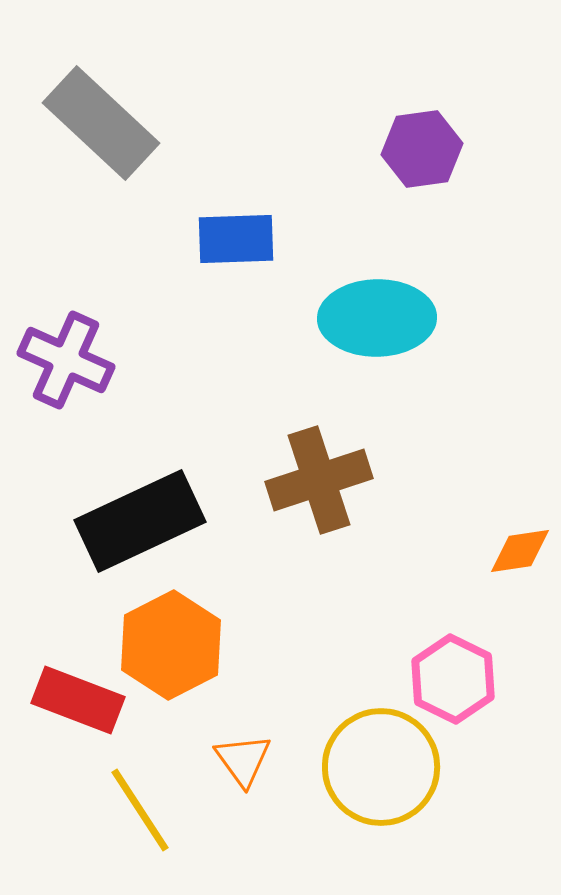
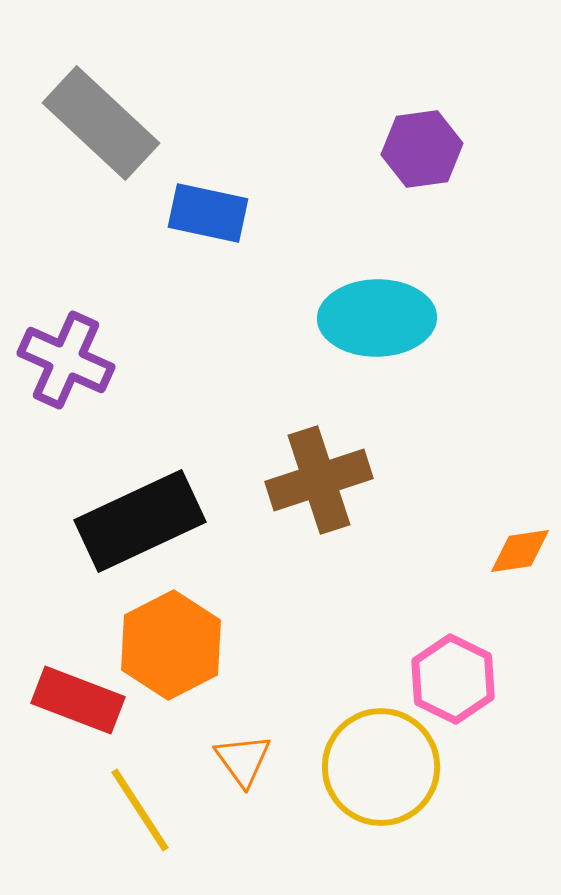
blue rectangle: moved 28 px left, 26 px up; rotated 14 degrees clockwise
